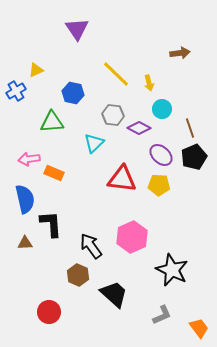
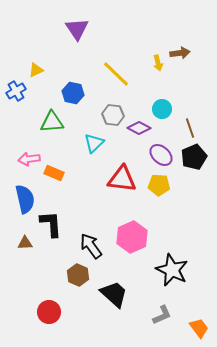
yellow arrow: moved 9 px right, 20 px up
